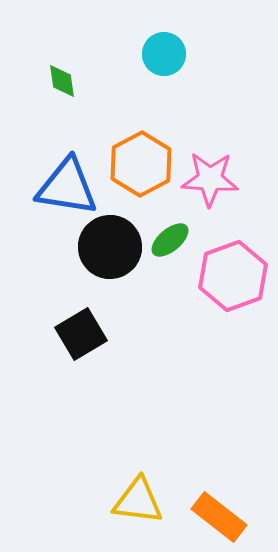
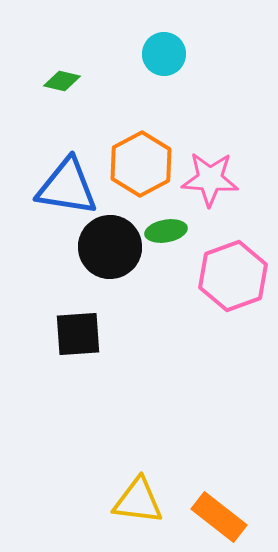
green diamond: rotated 69 degrees counterclockwise
green ellipse: moved 4 px left, 9 px up; rotated 30 degrees clockwise
black square: moved 3 px left; rotated 27 degrees clockwise
